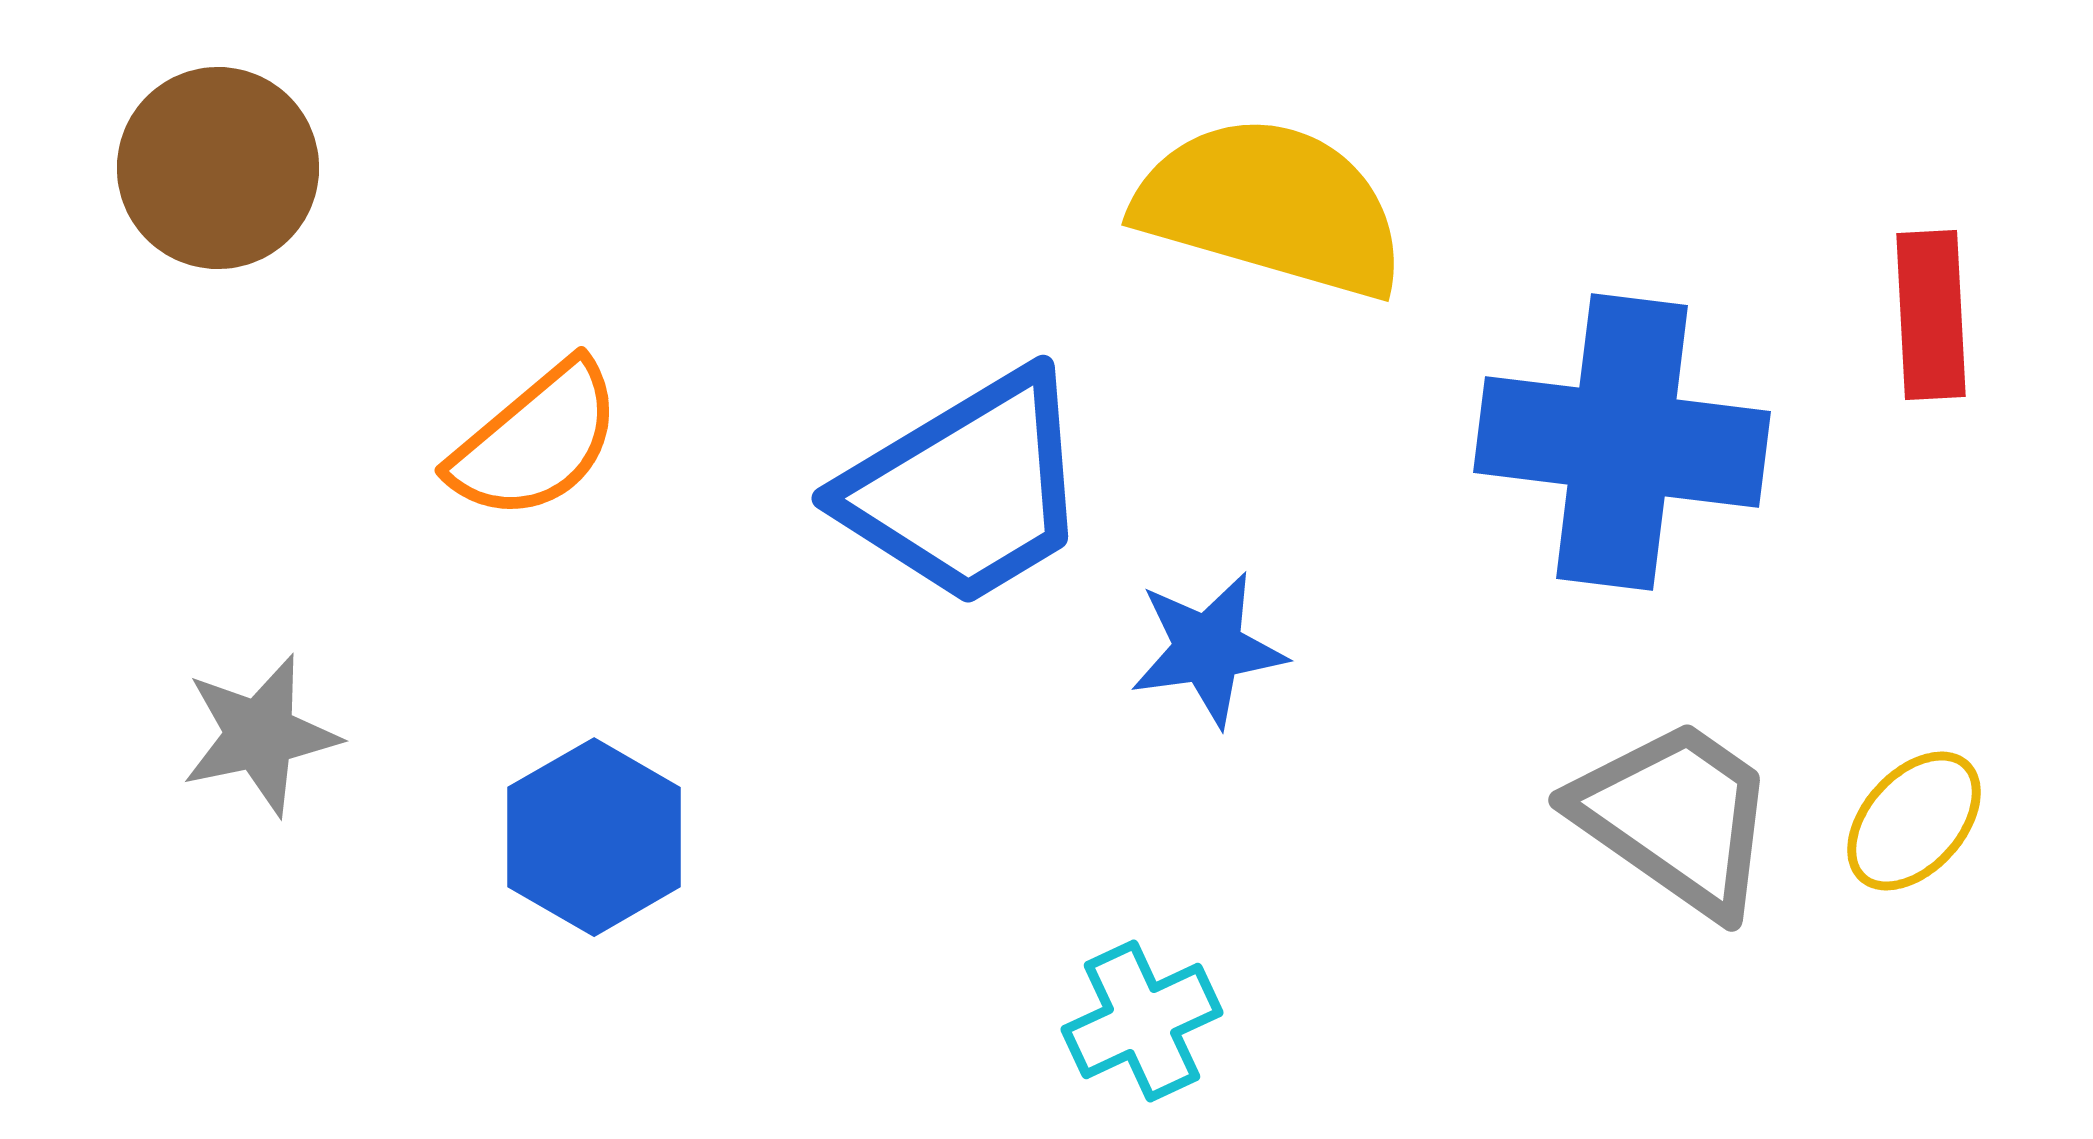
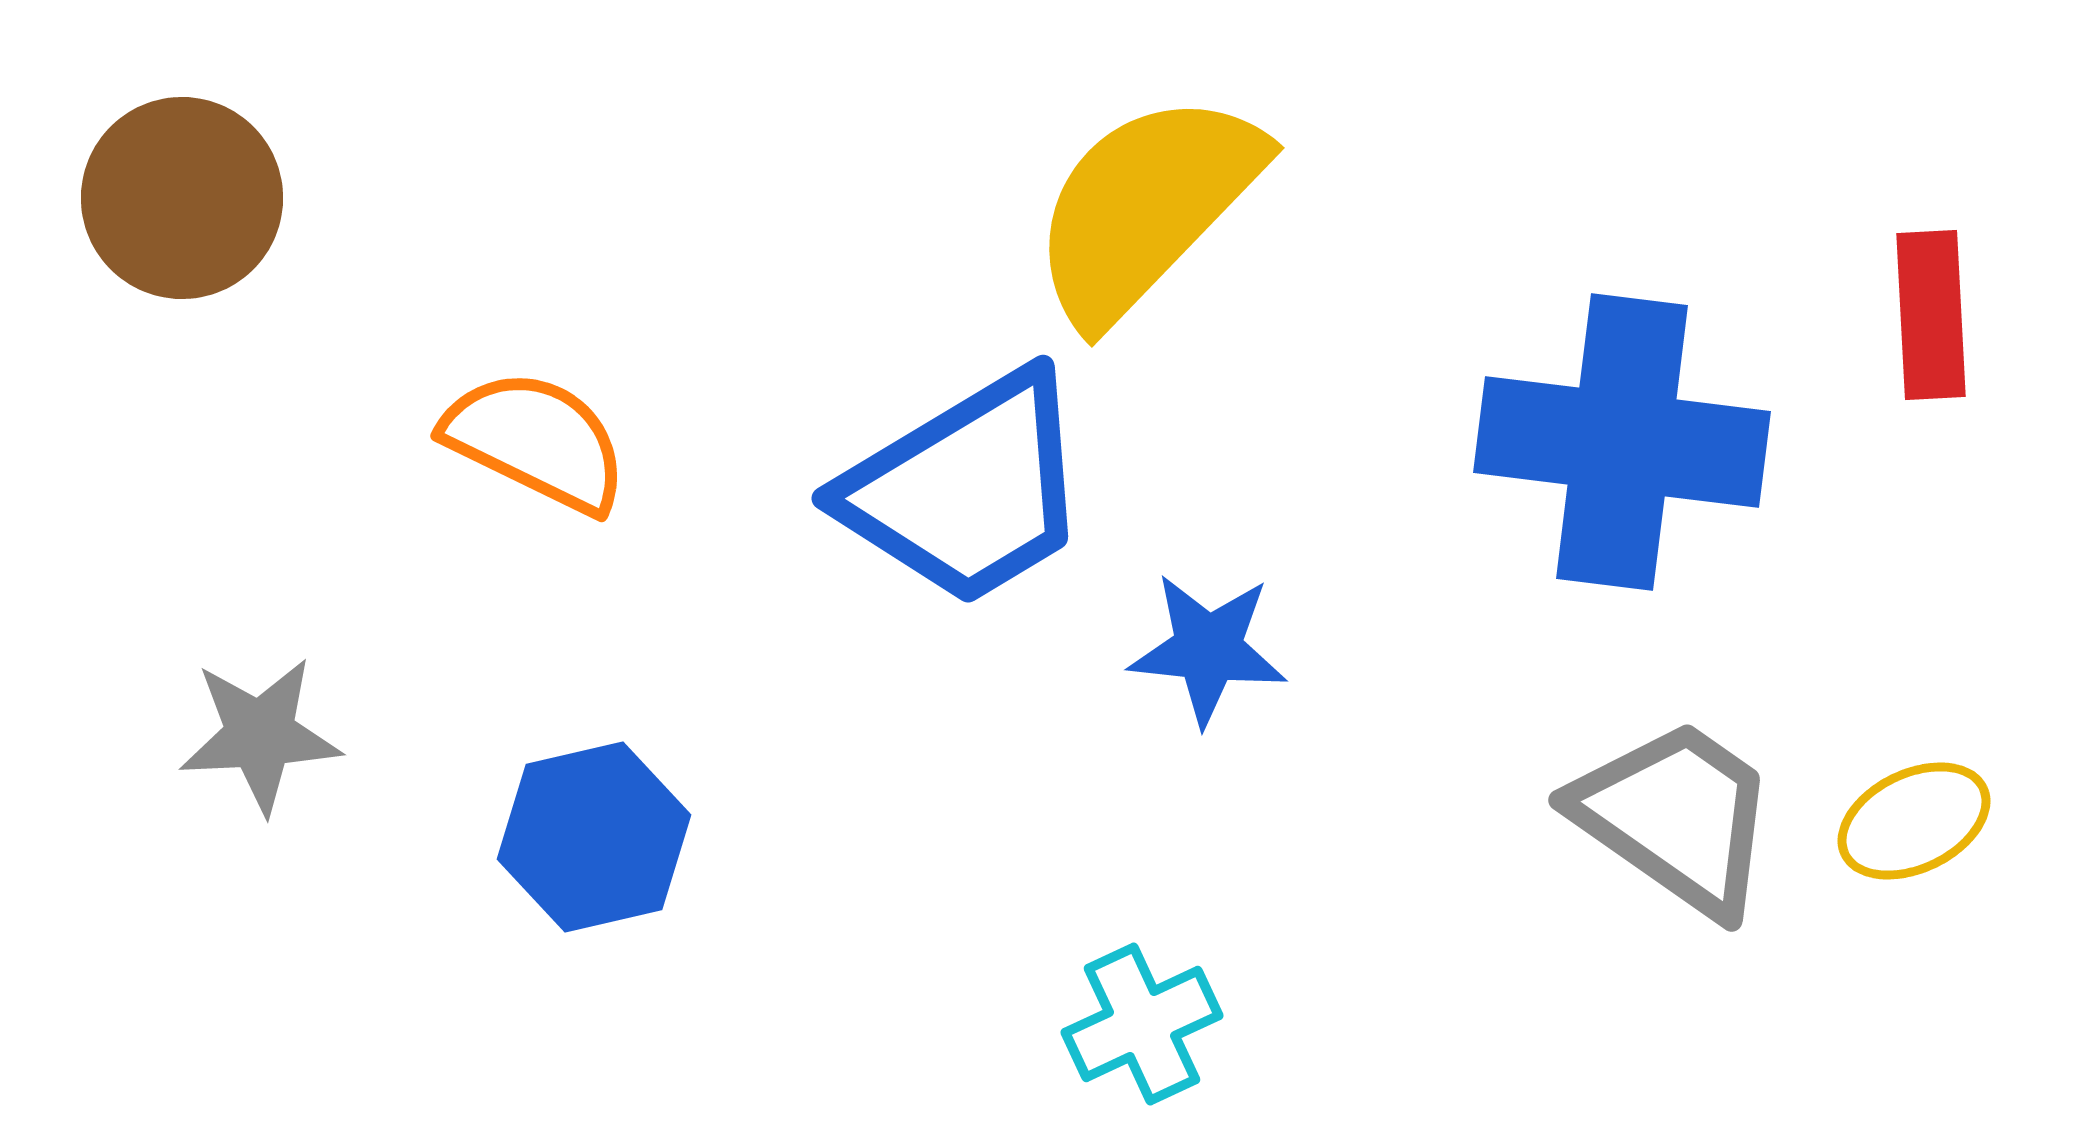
brown circle: moved 36 px left, 30 px down
yellow semicircle: moved 125 px left; rotated 62 degrees counterclockwise
orange semicircle: rotated 114 degrees counterclockwise
blue star: rotated 14 degrees clockwise
gray star: rotated 9 degrees clockwise
yellow ellipse: rotated 22 degrees clockwise
blue hexagon: rotated 17 degrees clockwise
cyan cross: moved 3 px down
